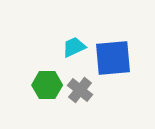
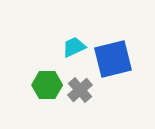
blue square: moved 1 px down; rotated 9 degrees counterclockwise
gray cross: rotated 10 degrees clockwise
